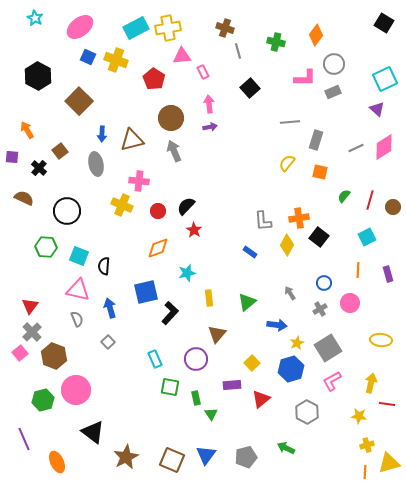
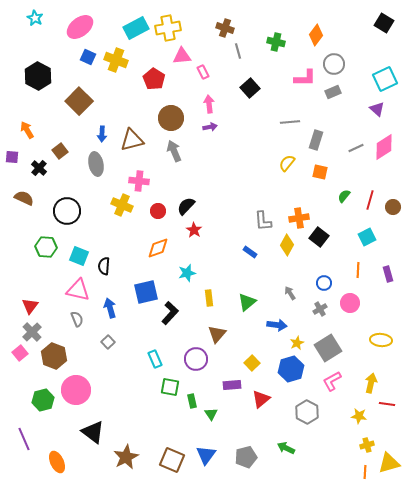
green rectangle at (196, 398): moved 4 px left, 3 px down
